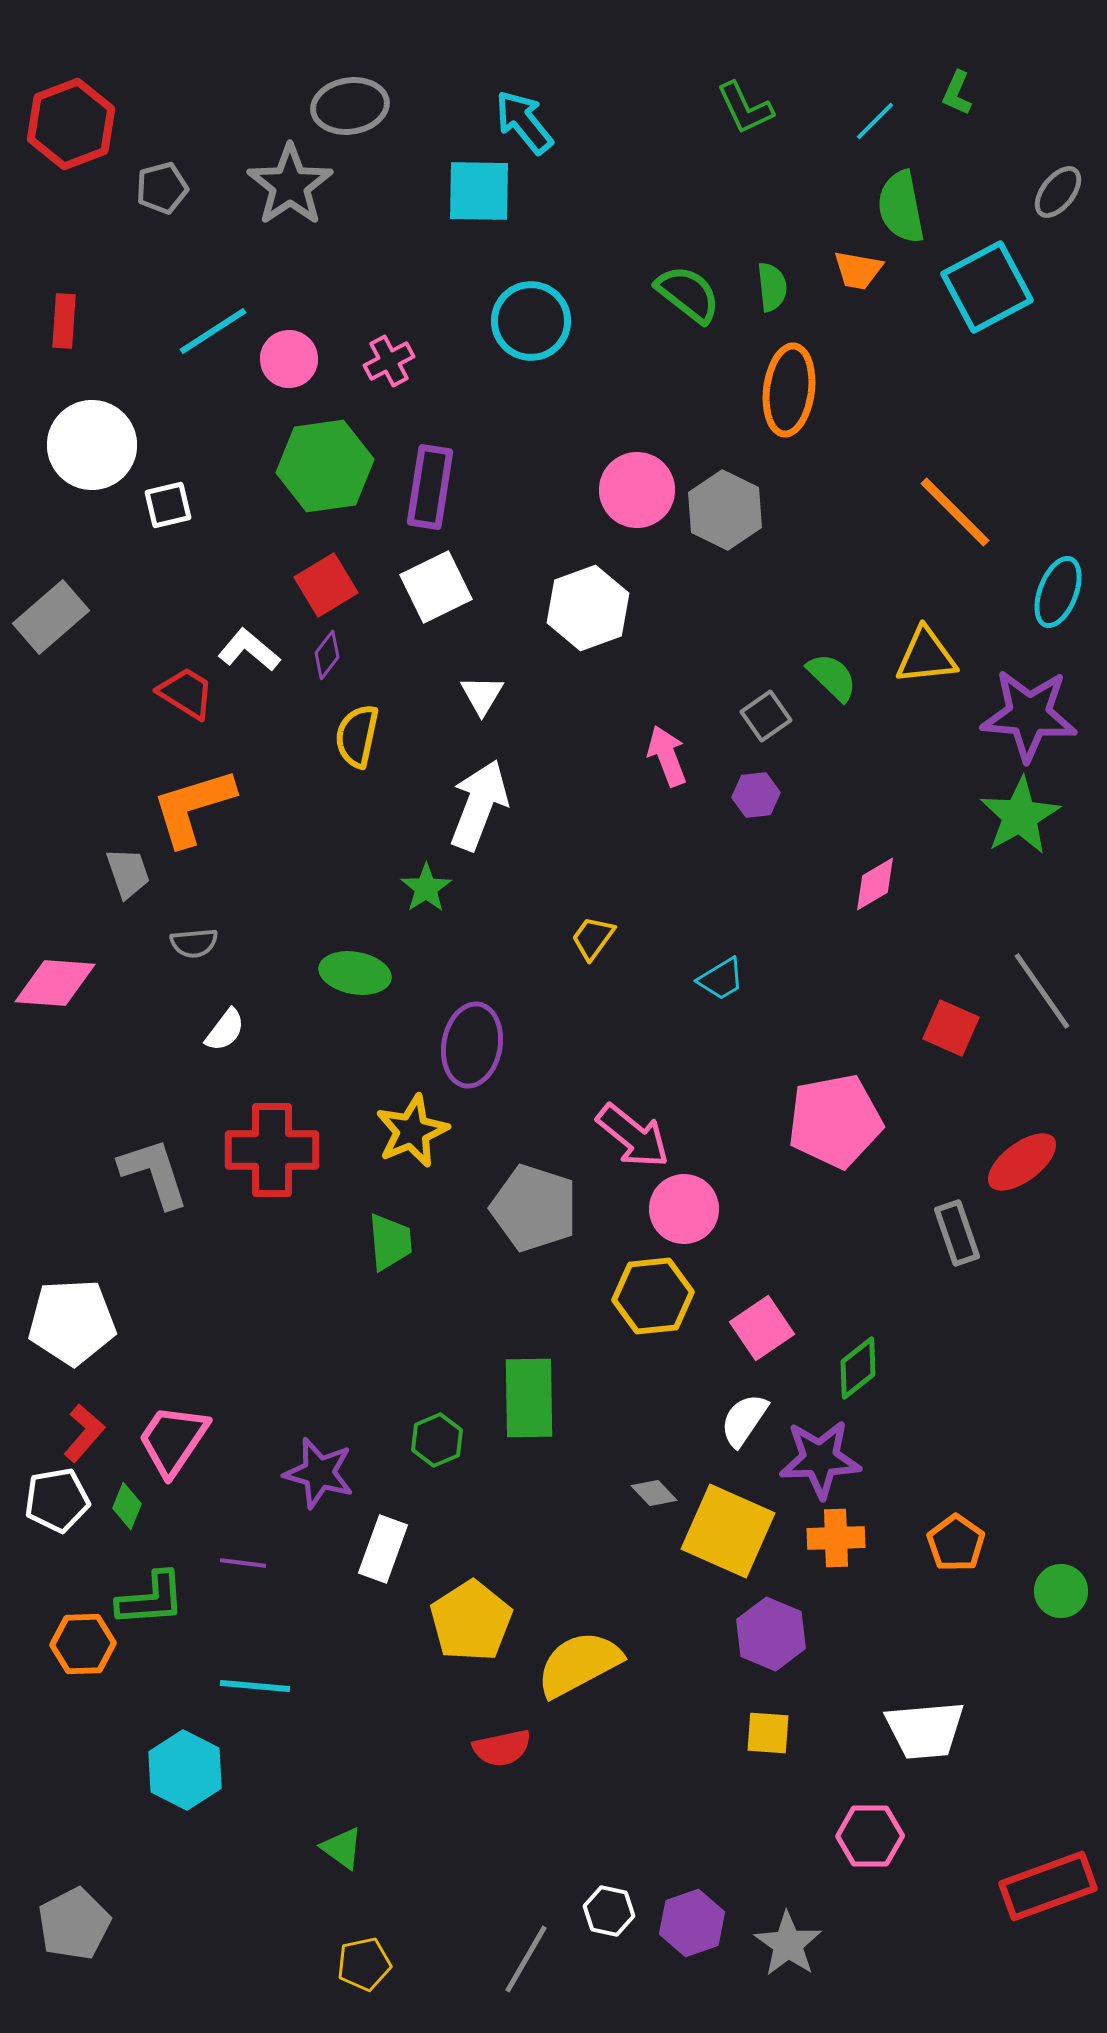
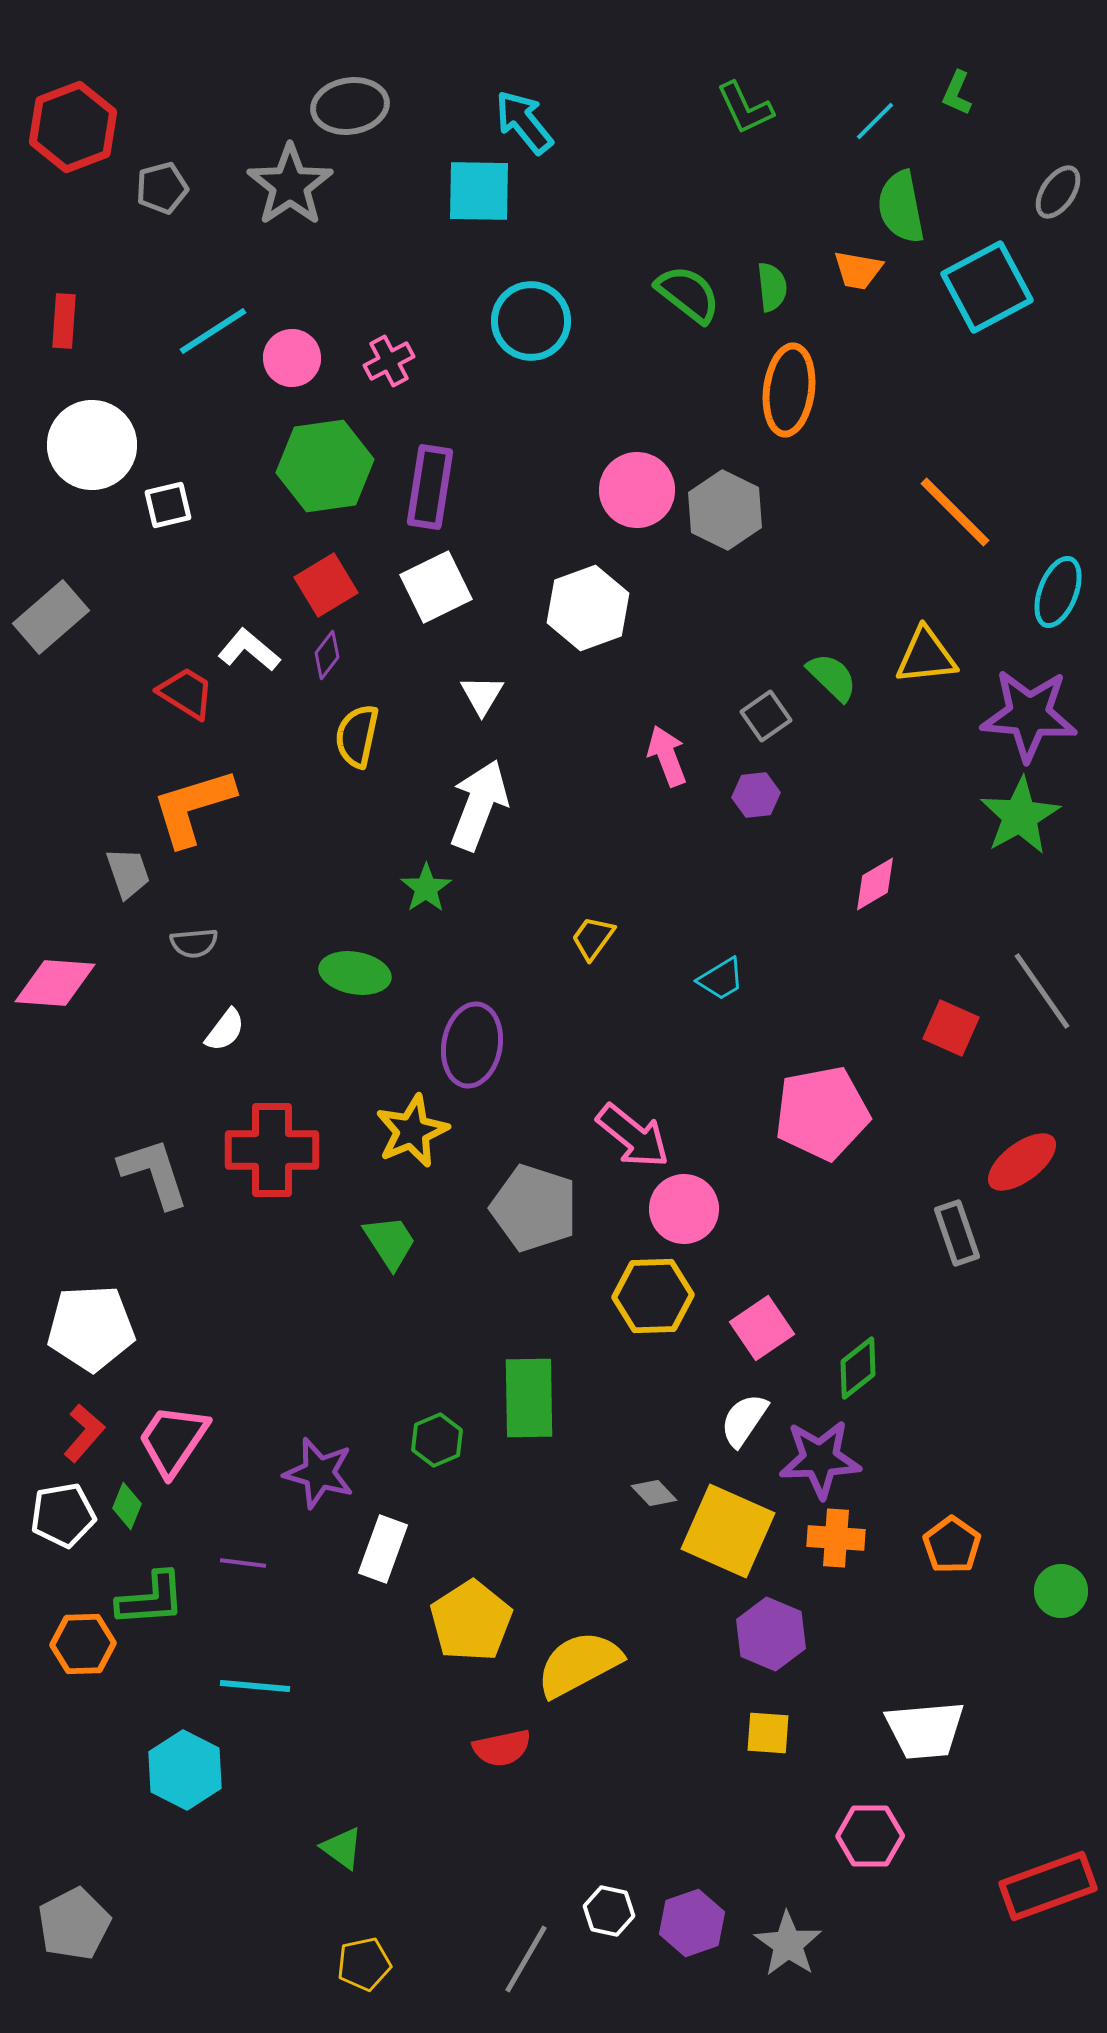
red hexagon at (71, 124): moved 2 px right, 3 px down
gray ellipse at (1058, 192): rotated 4 degrees counterclockwise
pink circle at (289, 359): moved 3 px right, 1 px up
pink pentagon at (835, 1121): moved 13 px left, 8 px up
green trapezoid at (390, 1242): rotated 28 degrees counterclockwise
yellow hexagon at (653, 1296): rotated 4 degrees clockwise
white pentagon at (72, 1322): moved 19 px right, 6 px down
white pentagon at (57, 1500): moved 6 px right, 15 px down
orange cross at (836, 1538): rotated 6 degrees clockwise
orange pentagon at (956, 1543): moved 4 px left, 2 px down
